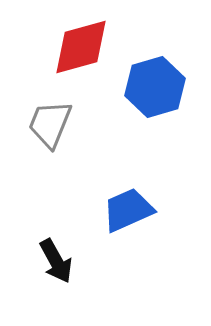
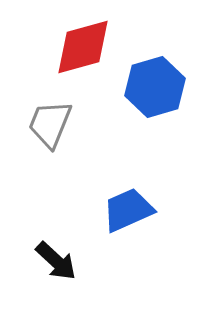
red diamond: moved 2 px right
black arrow: rotated 18 degrees counterclockwise
